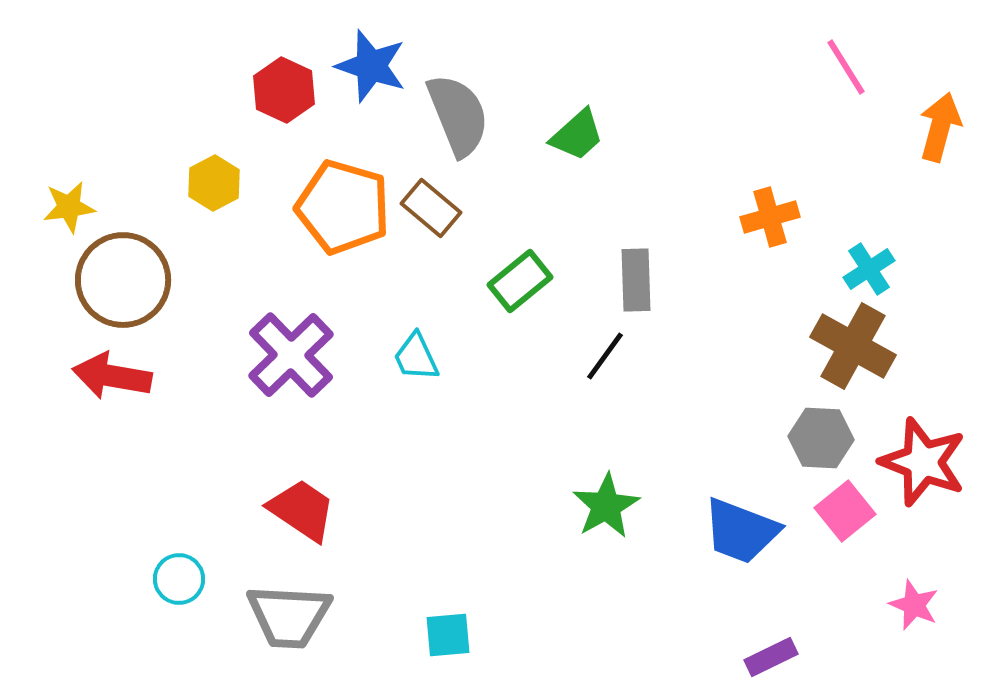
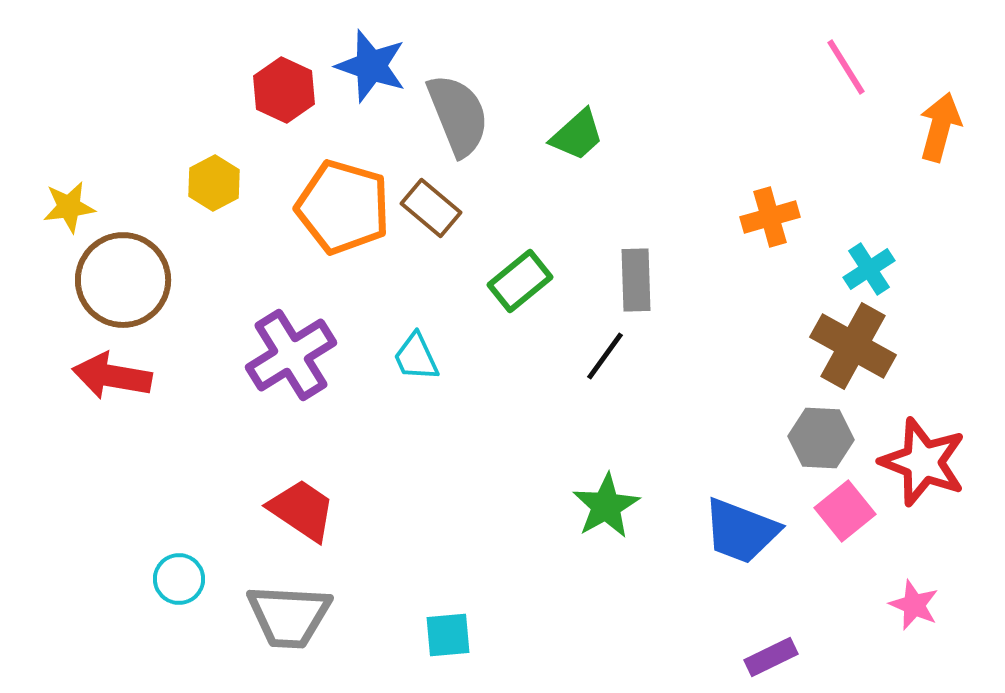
purple cross: rotated 12 degrees clockwise
